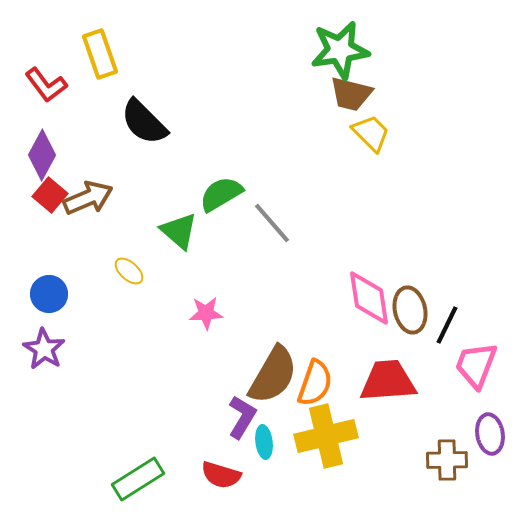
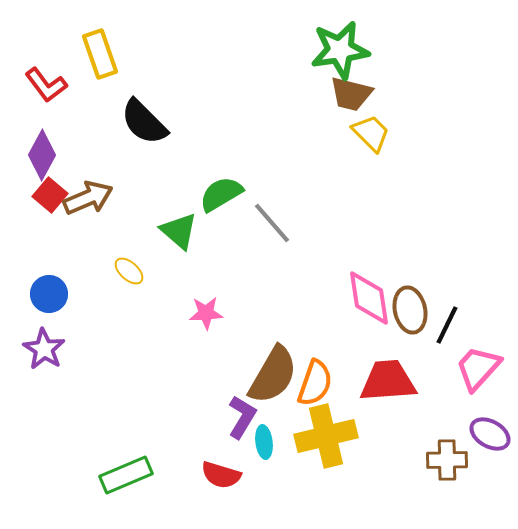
pink trapezoid: moved 2 px right, 3 px down; rotated 21 degrees clockwise
purple ellipse: rotated 51 degrees counterclockwise
green rectangle: moved 12 px left, 4 px up; rotated 9 degrees clockwise
